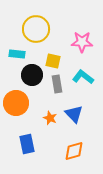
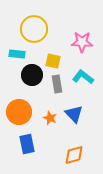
yellow circle: moved 2 px left
orange circle: moved 3 px right, 9 px down
orange diamond: moved 4 px down
